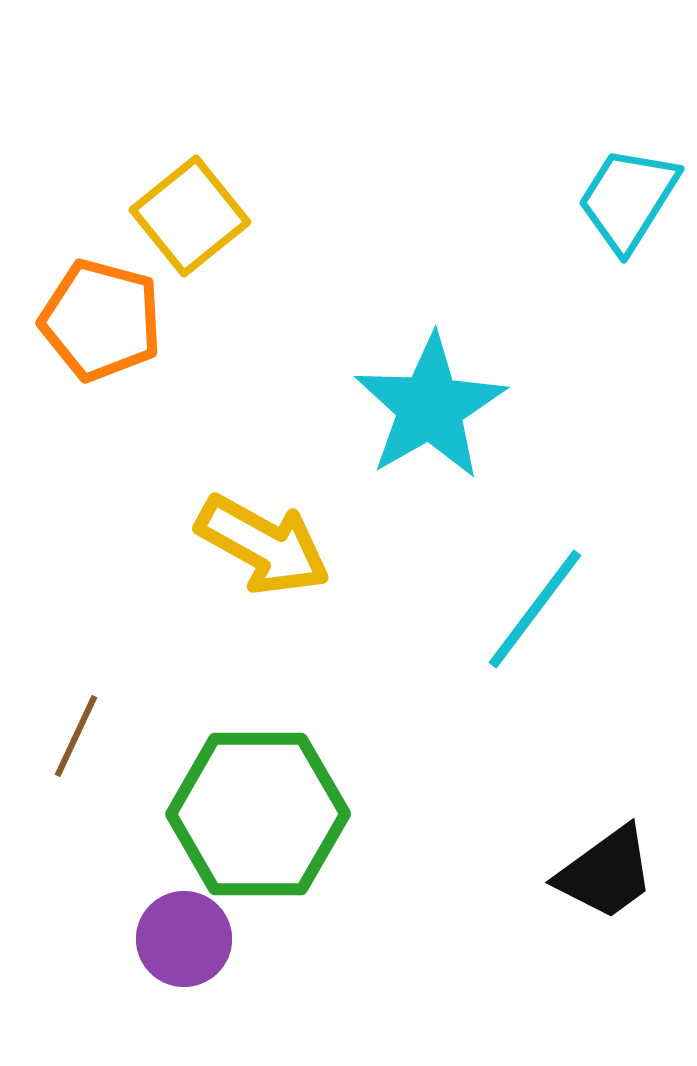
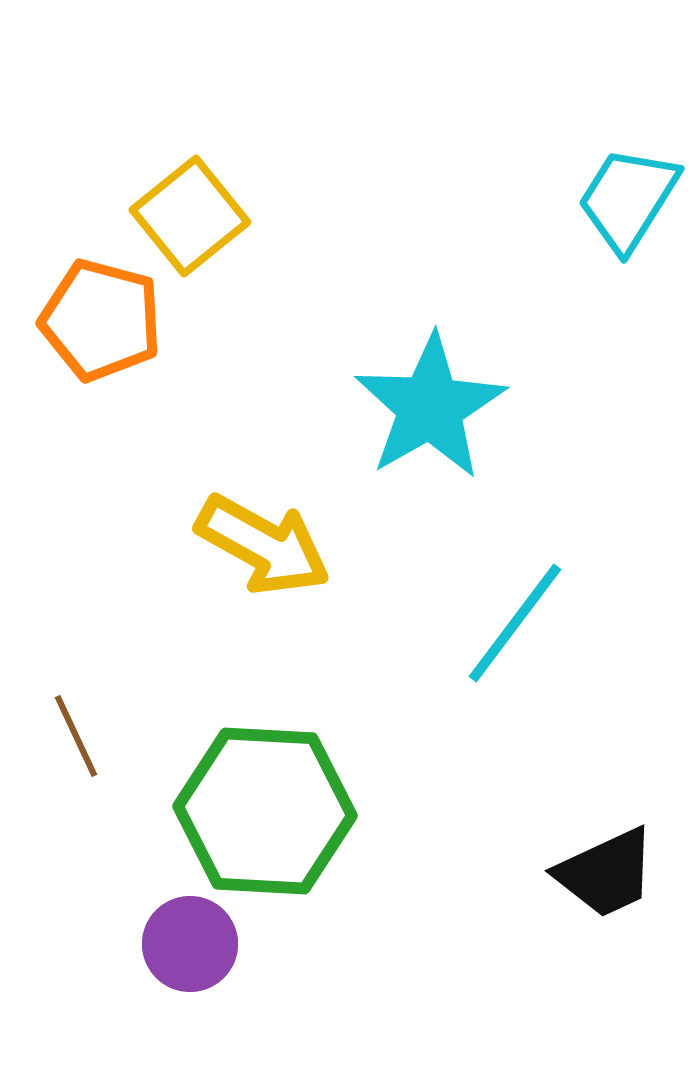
cyan line: moved 20 px left, 14 px down
brown line: rotated 50 degrees counterclockwise
green hexagon: moved 7 px right, 3 px up; rotated 3 degrees clockwise
black trapezoid: rotated 11 degrees clockwise
purple circle: moved 6 px right, 5 px down
